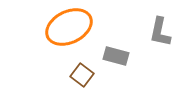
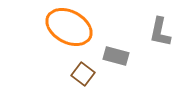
orange ellipse: rotated 54 degrees clockwise
brown square: moved 1 px right, 1 px up
